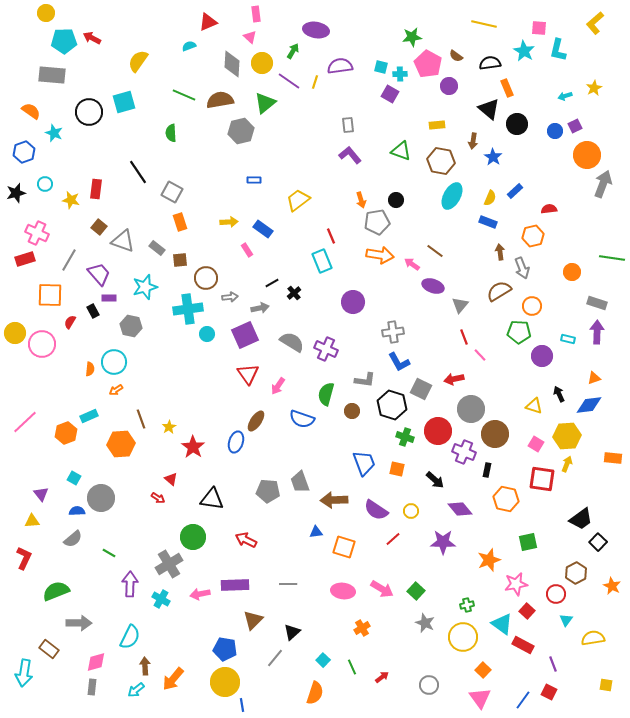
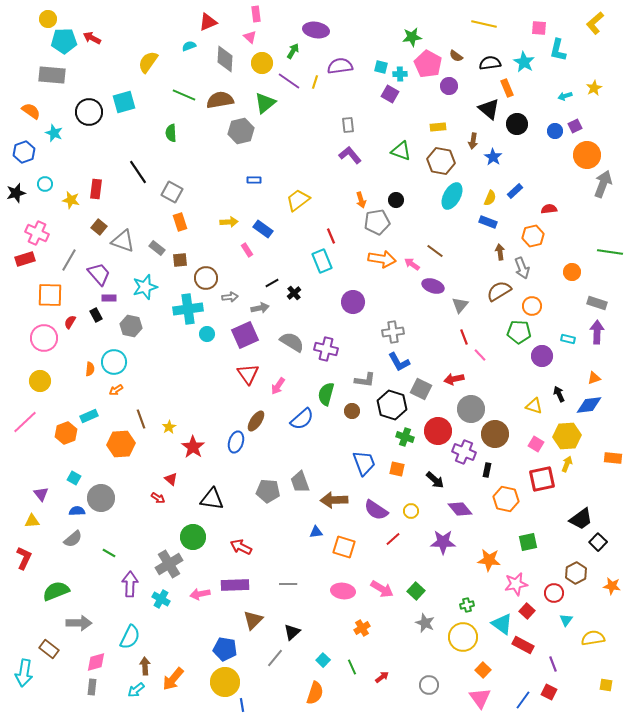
yellow circle at (46, 13): moved 2 px right, 6 px down
cyan star at (524, 51): moved 11 px down
yellow semicircle at (138, 61): moved 10 px right, 1 px down
gray diamond at (232, 64): moved 7 px left, 5 px up
yellow rectangle at (437, 125): moved 1 px right, 2 px down
orange arrow at (380, 255): moved 2 px right, 4 px down
green line at (612, 258): moved 2 px left, 6 px up
black rectangle at (93, 311): moved 3 px right, 4 px down
yellow circle at (15, 333): moved 25 px right, 48 px down
pink circle at (42, 344): moved 2 px right, 6 px up
purple cross at (326, 349): rotated 10 degrees counterclockwise
blue semicircle at (302, 419): rotated 60 degrees counterclockwise
red square at (542, 479): rotated 20 degrees counterclockwise
red arrow at (246, 540): moved 5 px left, 7 px down
orange star at (489, 560): rotated 25 degrees clockwise
orange star at (612, 586): rotated 18 degrees counterclockwise
red circle at (556, 594): moved 2 px left, 1 px up
